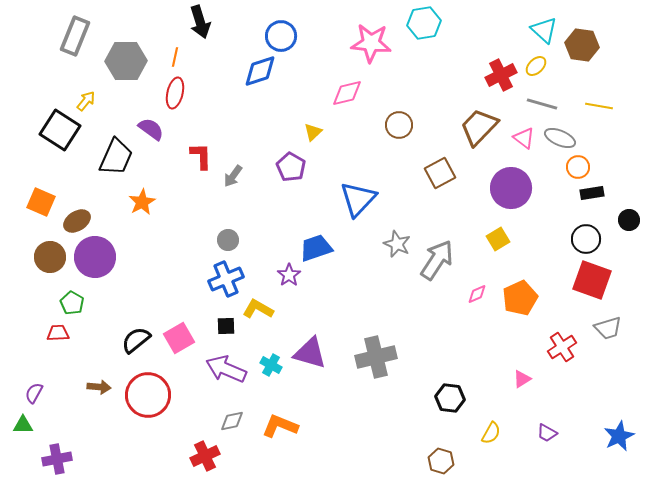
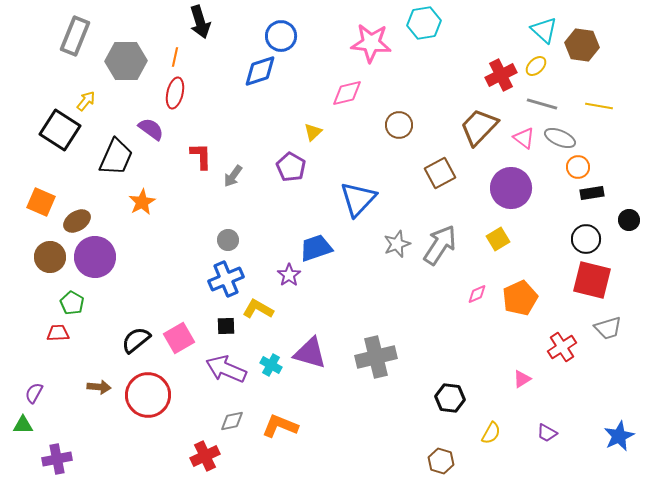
gray star at (397, 244): rotated 28 degrees clockwise
gray arrow at (437, 260): moved 3 px right, 15 px up
red square at (592, 280): rotated 6 degrees counterclockwise
